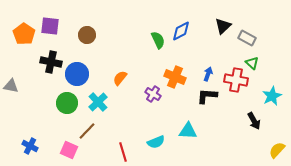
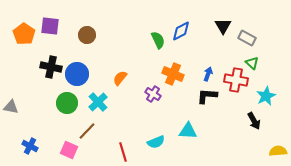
black triangle: rotated 18 degrees counterclockwise
black cross: moved 5 px down
orange cross: moved 2 px left, 3 px up
gray triangle: moved 21 px down
cyan star: moved 6 px left
yellow semicircle: moved 1 px right, 1 px down; rotated 42 degrees clockwise
